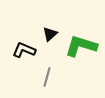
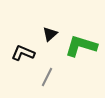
black L-shape: moved 1 px left, 3 px down
gray line: rotated 12 degrees clockwise
